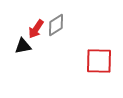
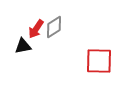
gray diamond: moved 2 px left, 2 px down
